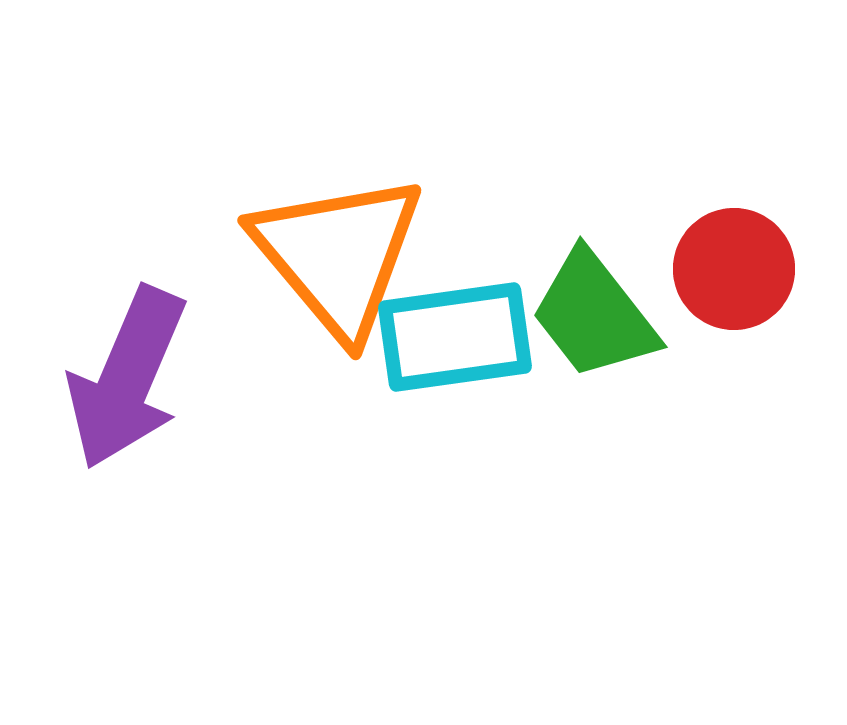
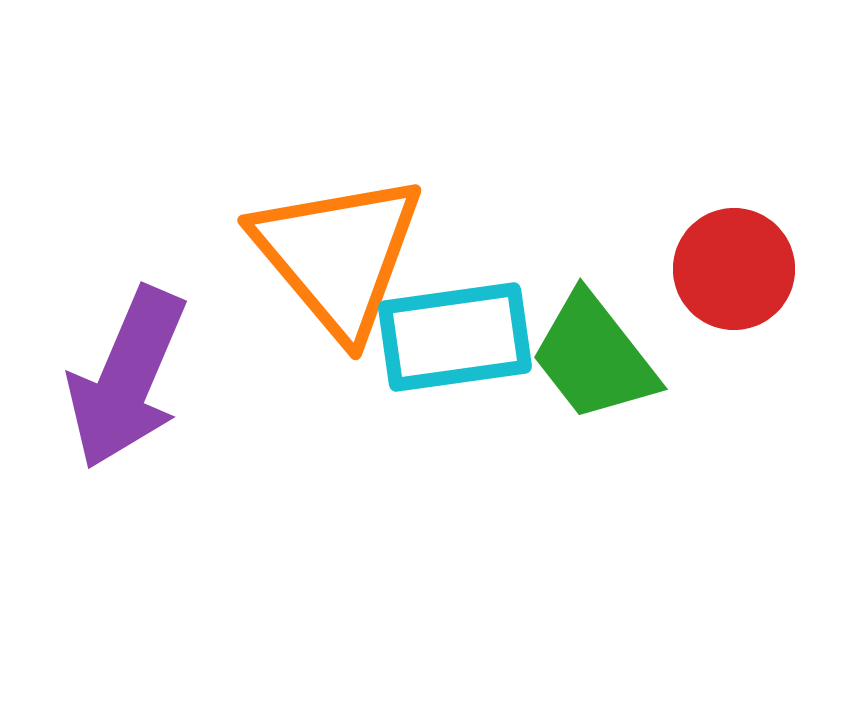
green trapezoid: moved 42 px down
